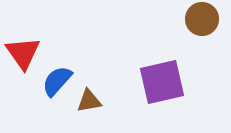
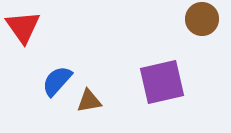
red triangle: moved 26 px up
